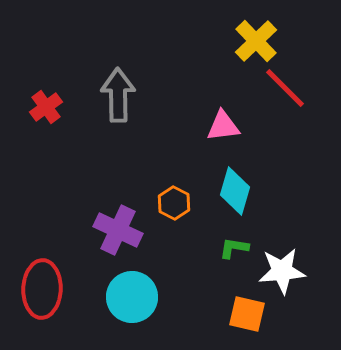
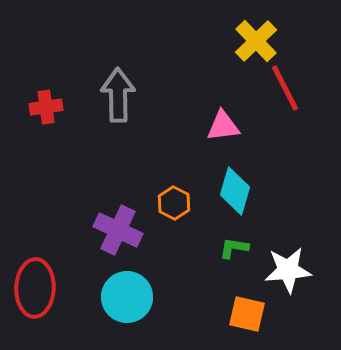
red line: rotated 18 degrees clockwise
red cross: rotated 28 degrees clockwise
white star: moved 6 px right, 1 px up
red ellipse: moved 7 px left, 1 px up
cyan circle: moved 5 px left
